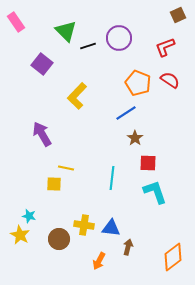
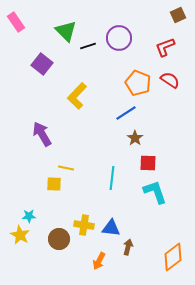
cyan star: rotated 16 degrees counterclockwise
